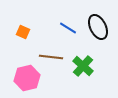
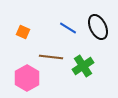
green cross: rotated 15 degrees clockwise
pink hexagon: rotated 15 degrees counterclockwise
